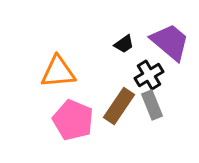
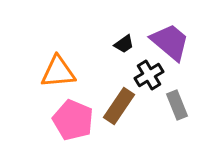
gray rectangle: moved 25 px right
